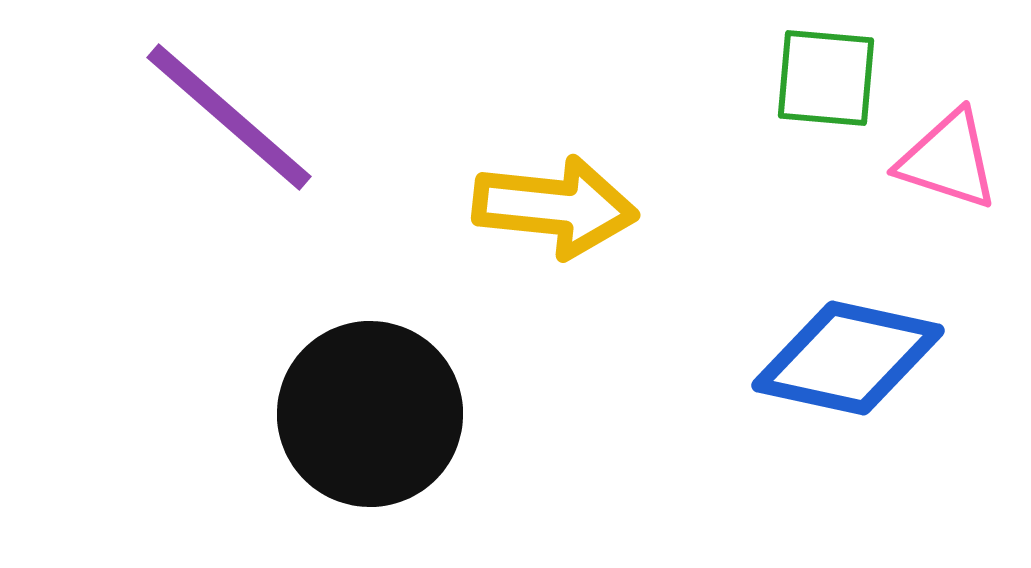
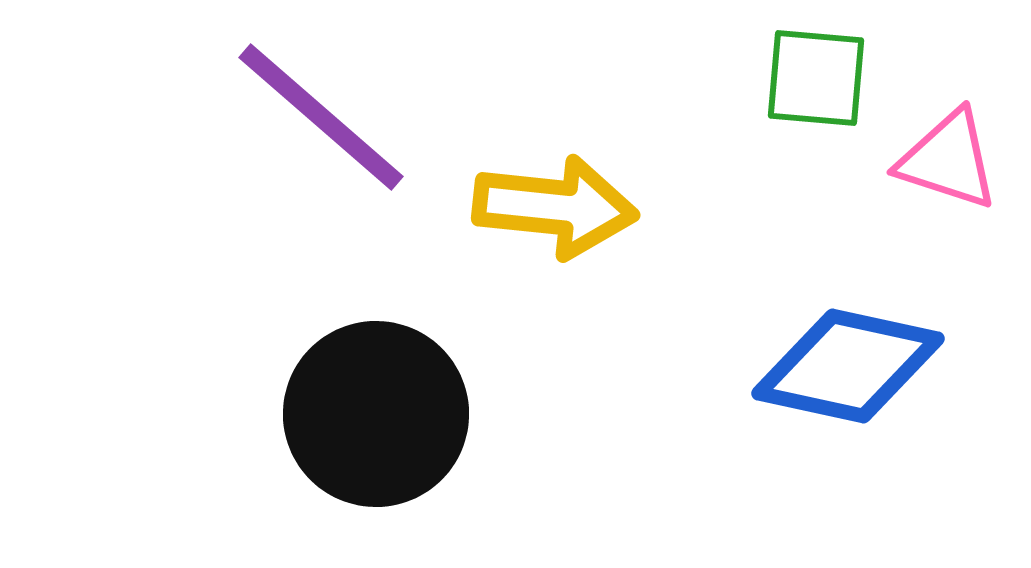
green square: moved 10 px left
purple line: moved 92 px right
blue diamond: moved 8 px down
black circle: moved 6 px right
